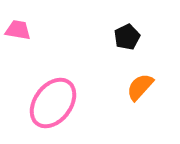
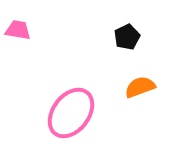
orange semicircle: rotated 28 degrees clockwise
pink ellipse: moved 18 px right, 10 px down
